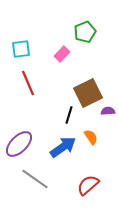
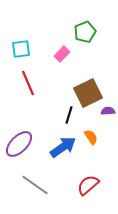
gray line: moved 6 px down
